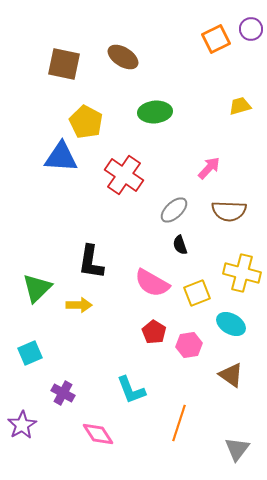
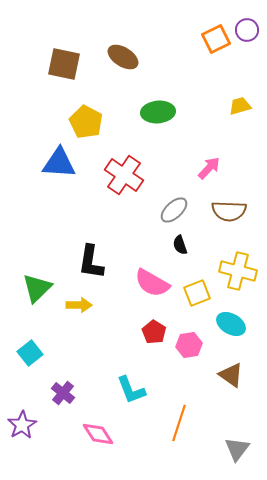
purple circle: moved 4 px left, 1 px down
green ellipse: moved 3 px right
blue triangle: moved 2 px left, 6 px down
yellow cross: moved 4 px left, 2 px up
cyan square: rotated 15 degrees counterclockwise
purple cross: rotated 10 degrees clockwise
